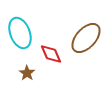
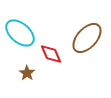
cyan ellipse: rotated 28 degrees counterclockwise
brown ellipse: moved 1 px right
